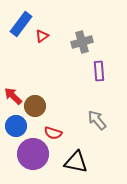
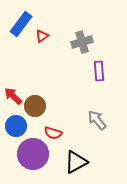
black triangle: rotated 40 degrees counterclockwise
